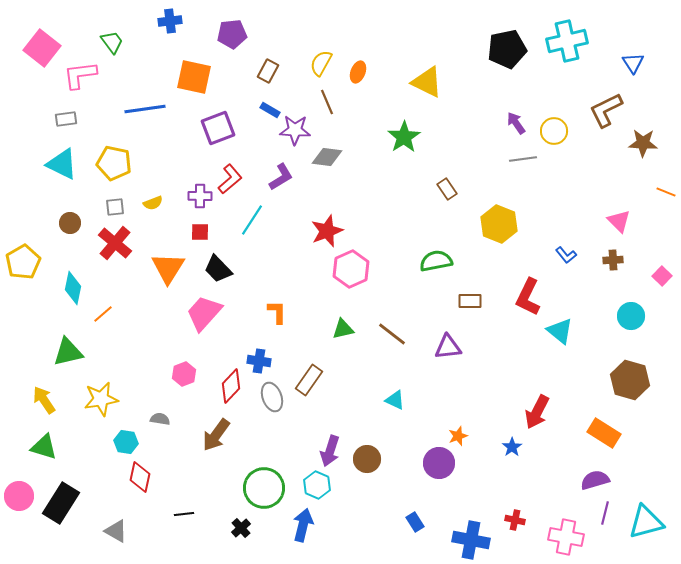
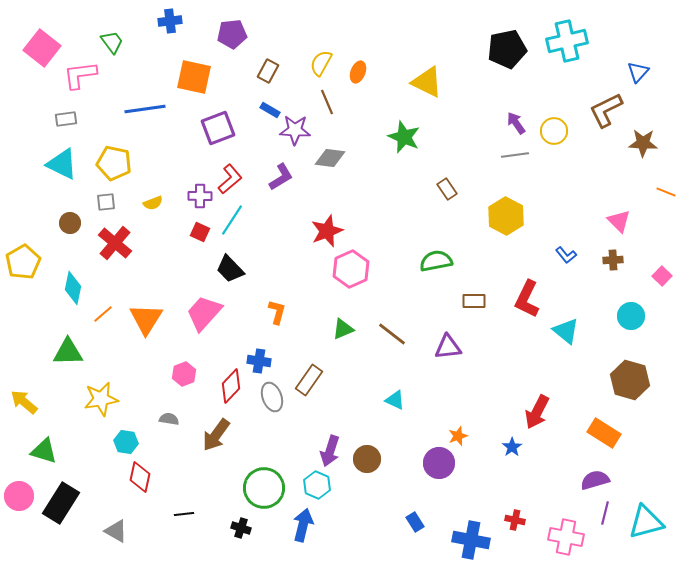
blue triangle at (633, 63): moved 5 px right, 9 px down; rotated 15 degrees clockwise
green star at (404, 137): rotated 16 degrees counterclockwise
gray diamond at (327, 157): moved 3 px right, 1 px down
gray line at (523, 159): moved 8 px left, 4 px up
gray square at (115, 207): moved 9 px left, 5 px up
cyan line at (252, 220): moved 20 px left
yellow hexagon at (499, 224): moved 7 px right, 8 px up; rotated 6 degrees clockwise
red square at (200, 232): rotated 24 degrees clockwise
orange triangle at (168, 268): moved 22 px left, 51 px down
black trapezoid at (218, 269): moved 12 px right
red L-shape at (528, 297): moved 1 px left, 2 px down
brown rectangle at (470, 301): moved 4 px right
orange L-shape at (277, 312): rotated 15 degrees clockwise
green triangle at (343, 329): rotated 10 degrees counterclockwise
cyan triangle at (560, 331): moved 6 px right
green triangle at (68, 352): rotated 12 degrees clockwise
yellow arrow at (44, 400): moved 20 px left, 2 px down; rotated 16 degrees counterclockwise
gray semicircle at (160, 419): moved 9 px right
green triangle at (44, 447): moved 4 px down
black cross at (241, 528): rotated 30 degrees counterclockwise
